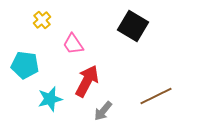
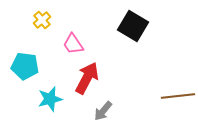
cyan pentagon: moved 1 px down
red arrow: moved 3 px up
brown line: moved 22 px right; rotated 20 degrees clockwise
